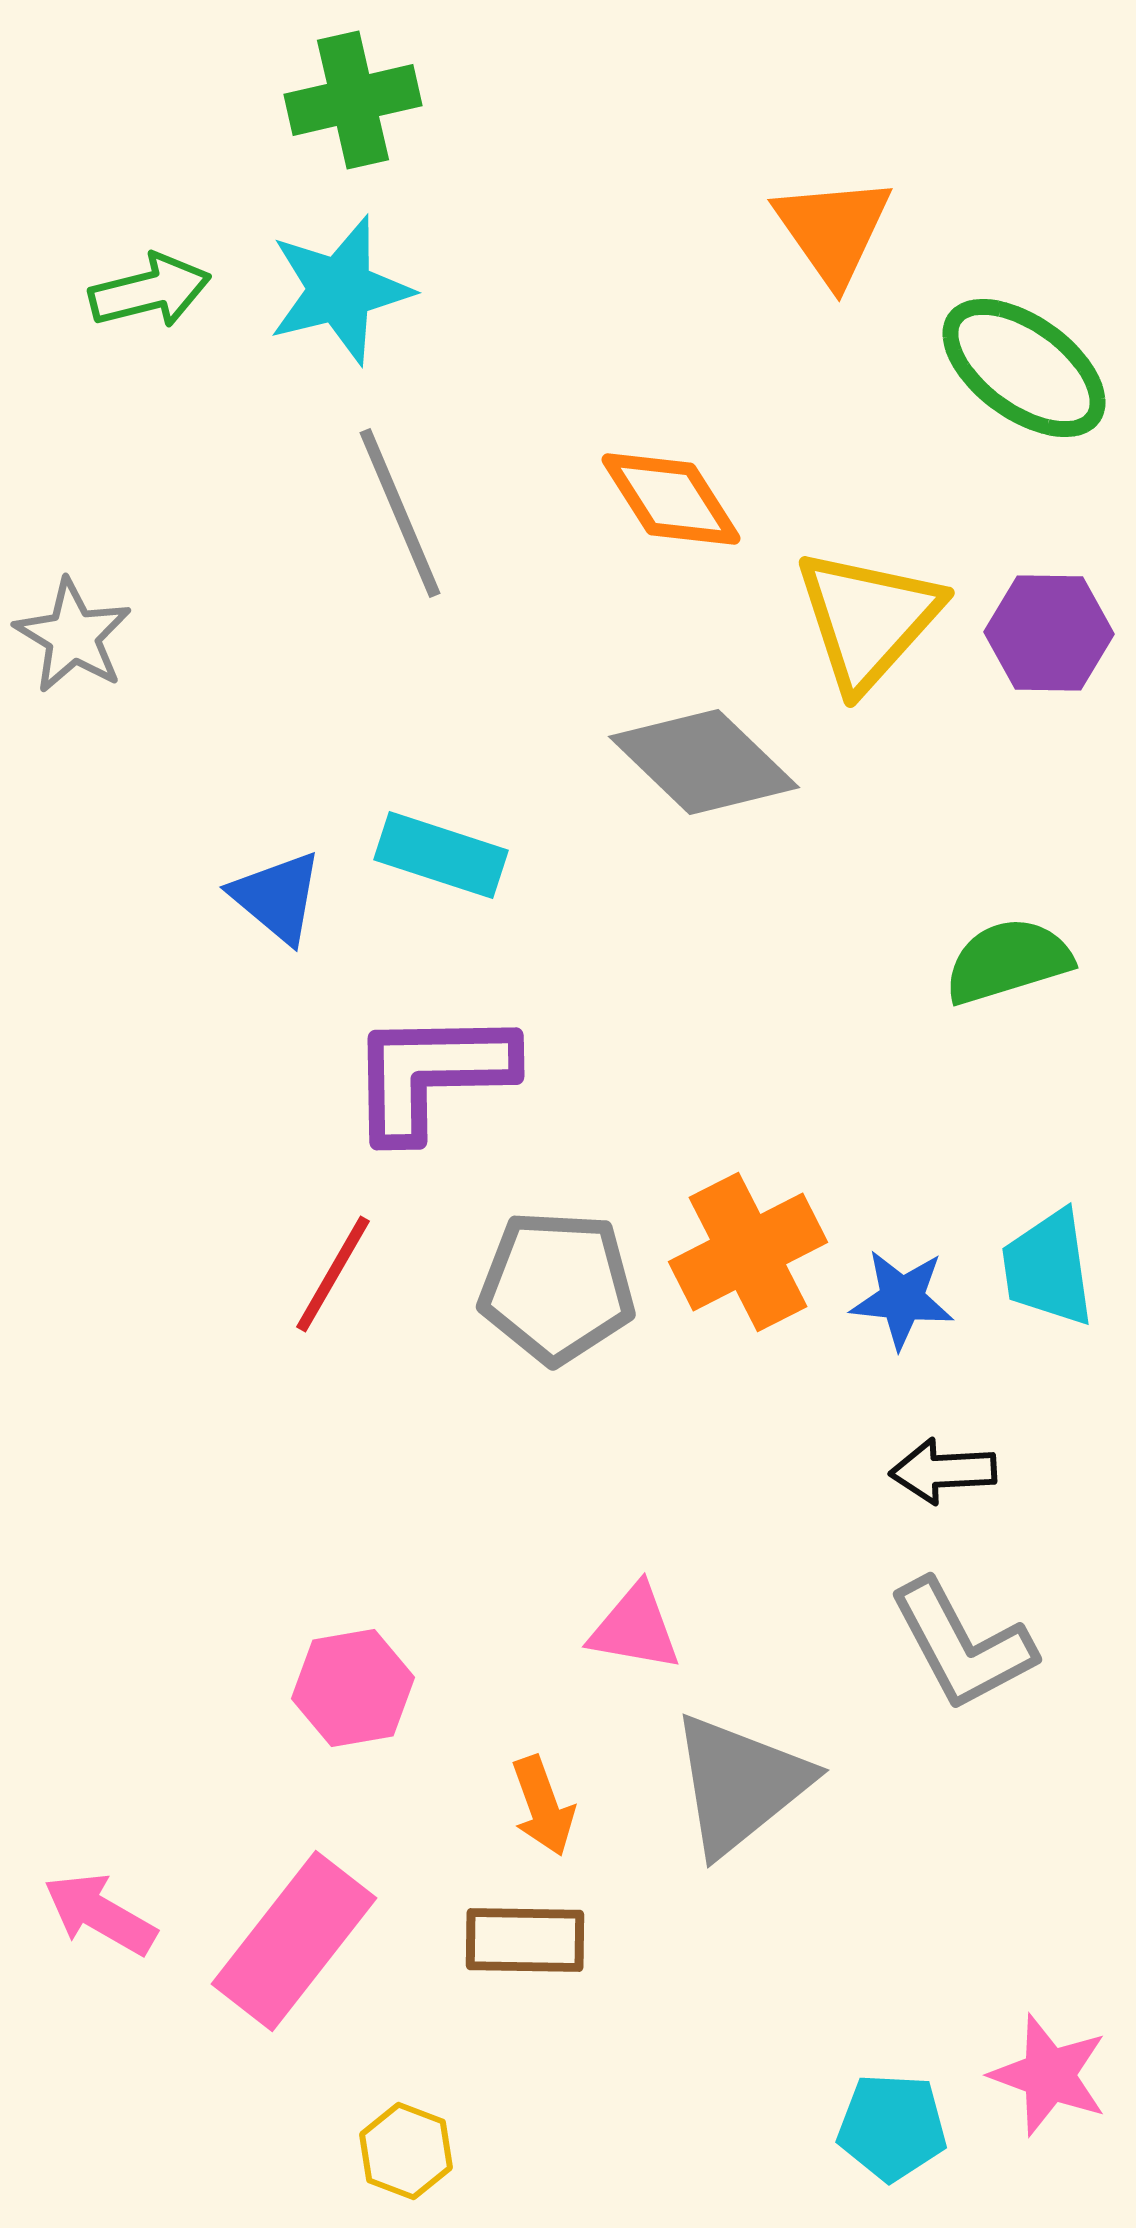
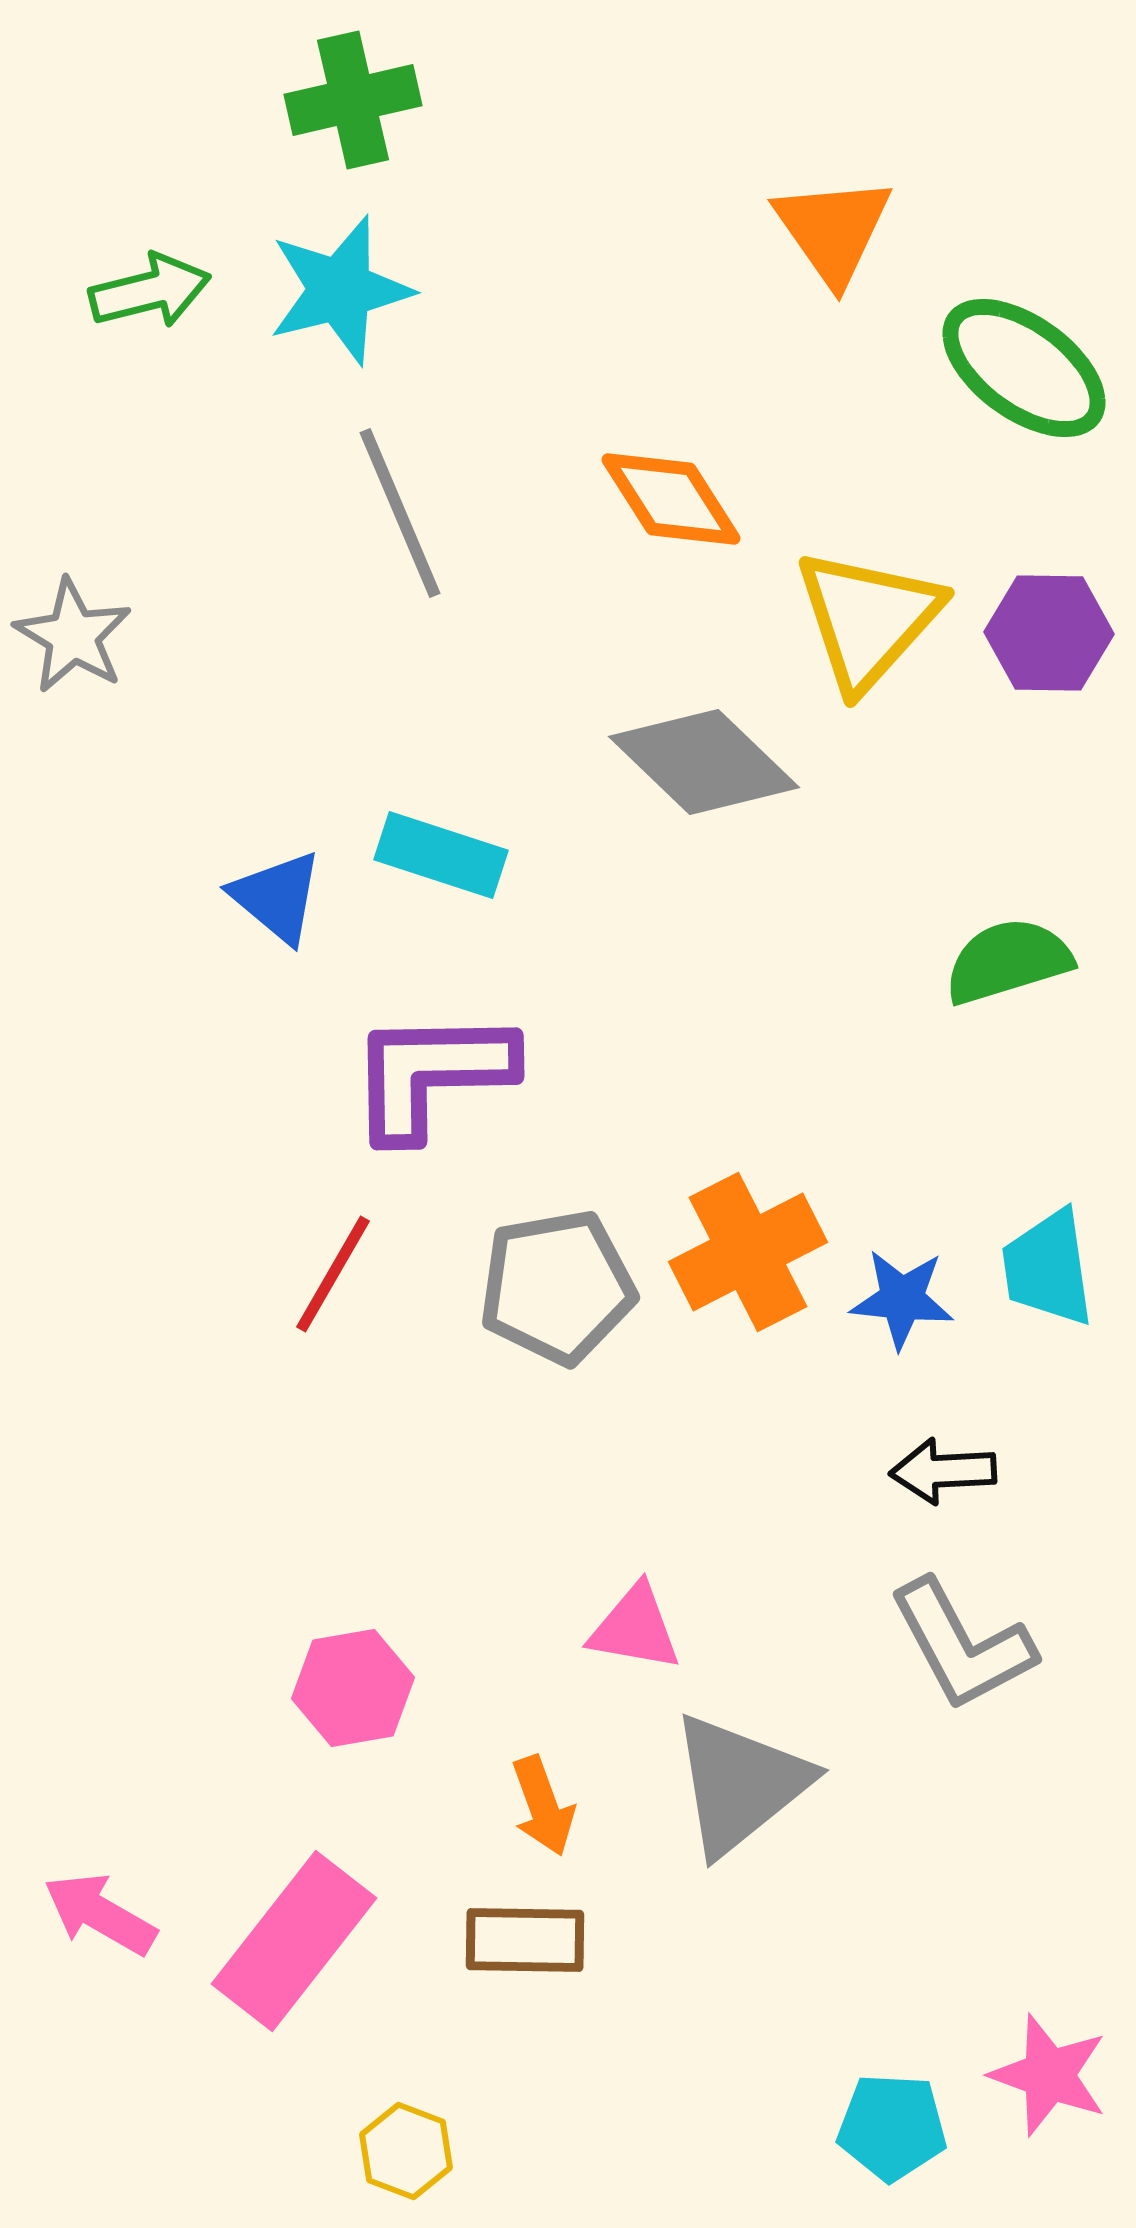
gray pentagon: rotated 13 degrees counterclockwise
